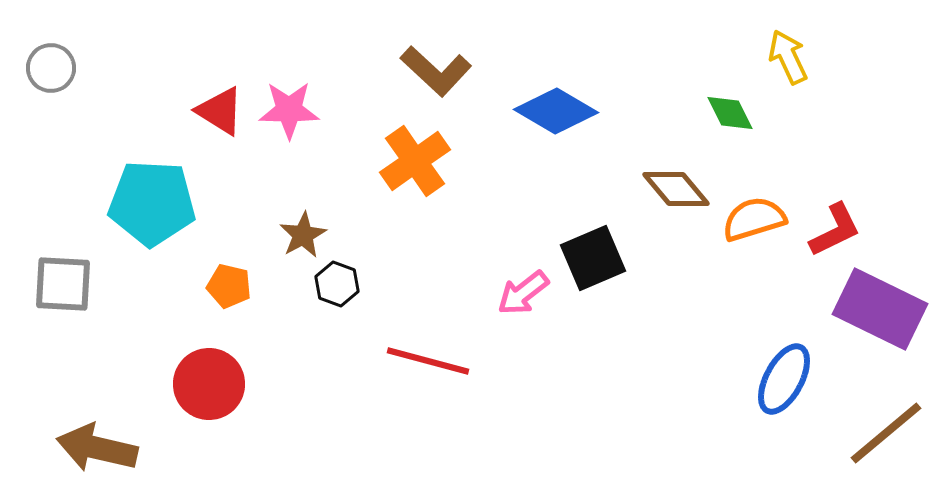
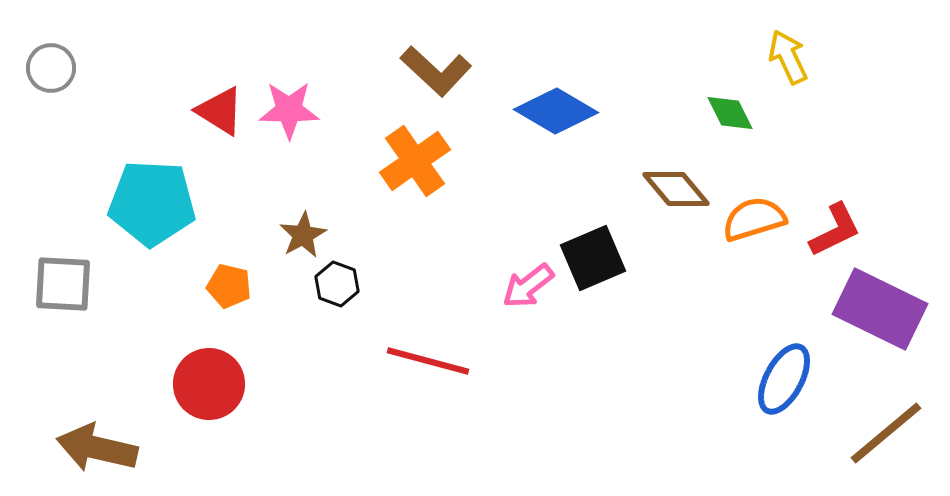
pink arrow: moved 5 px right, 7 px up
